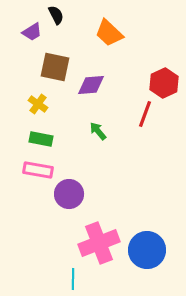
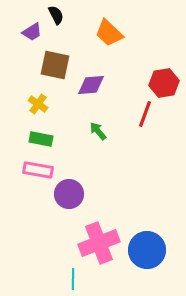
brown square: moved 2 px up
red hexagon: rotated 16 degrees clockwise
